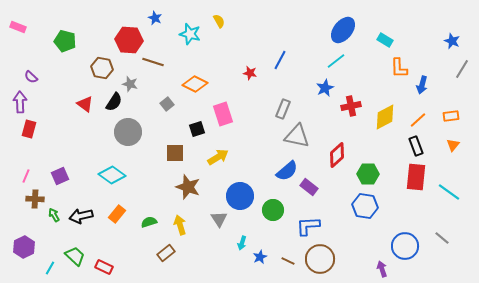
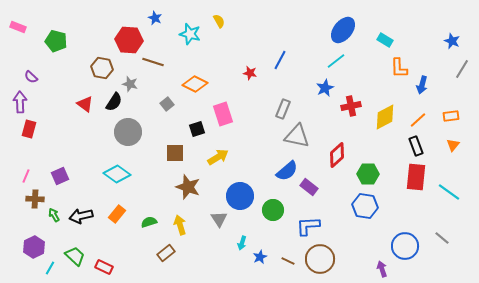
green pentagon at (65, 41): moved 9 px left
cyan diamond at (112, 175): moved 5 px right, 1 px up
purple hexagon at (24, 247): moved 10 px right
